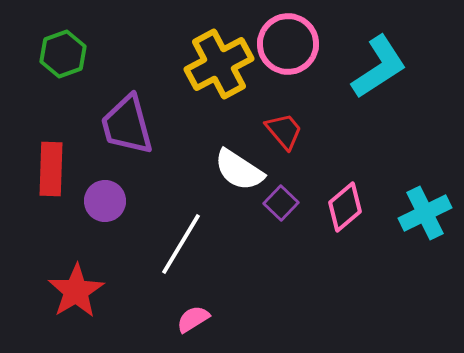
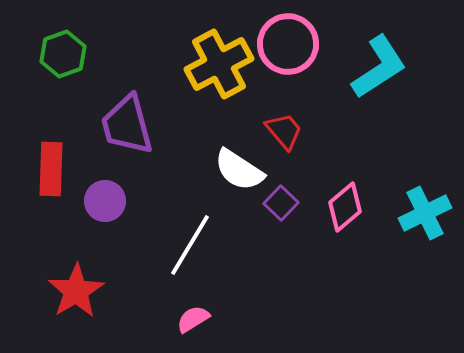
white line: moved 9 px right, 1 px down
